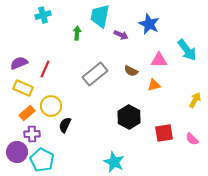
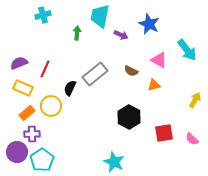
pink triangle: rotated 30 degrees clockwise
black semicircle: moved 5 px right, 37 px up
cyan pentagon: rotated 10 degrees clockwise
